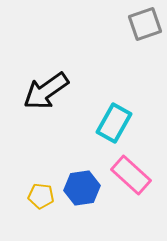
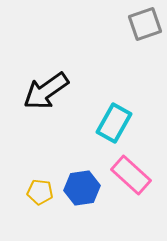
yellow pentagon: moved 1 px left, 4 px up
